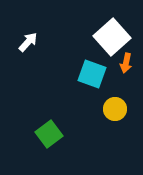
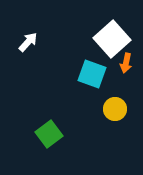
white square: moved 2 px down
